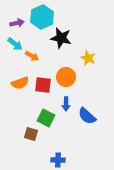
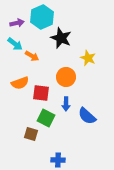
black star: rotated 10 degrees clockwise
red square: moved 2 px left, 8 px down
